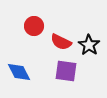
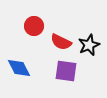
black star: rotated 15 degrees clockwise
blue diamond: moved 4 px up
